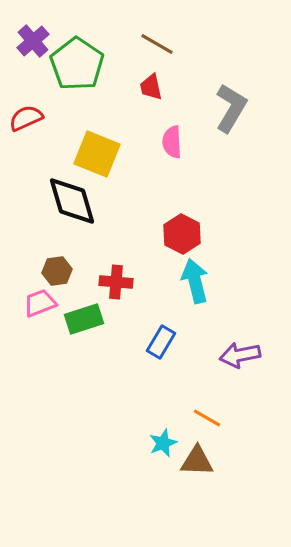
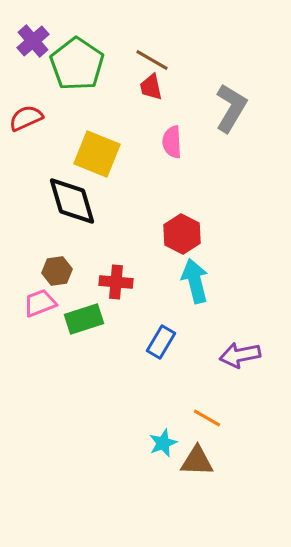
brown line: moved 5 px left, 16 px down
